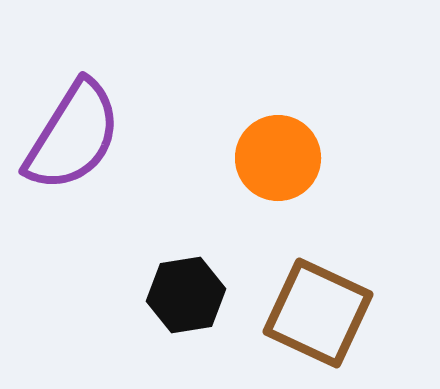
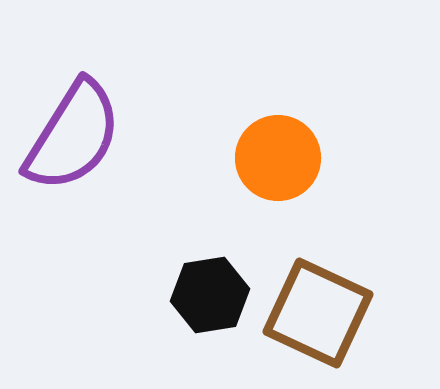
black hexagon: moved 24 px right
